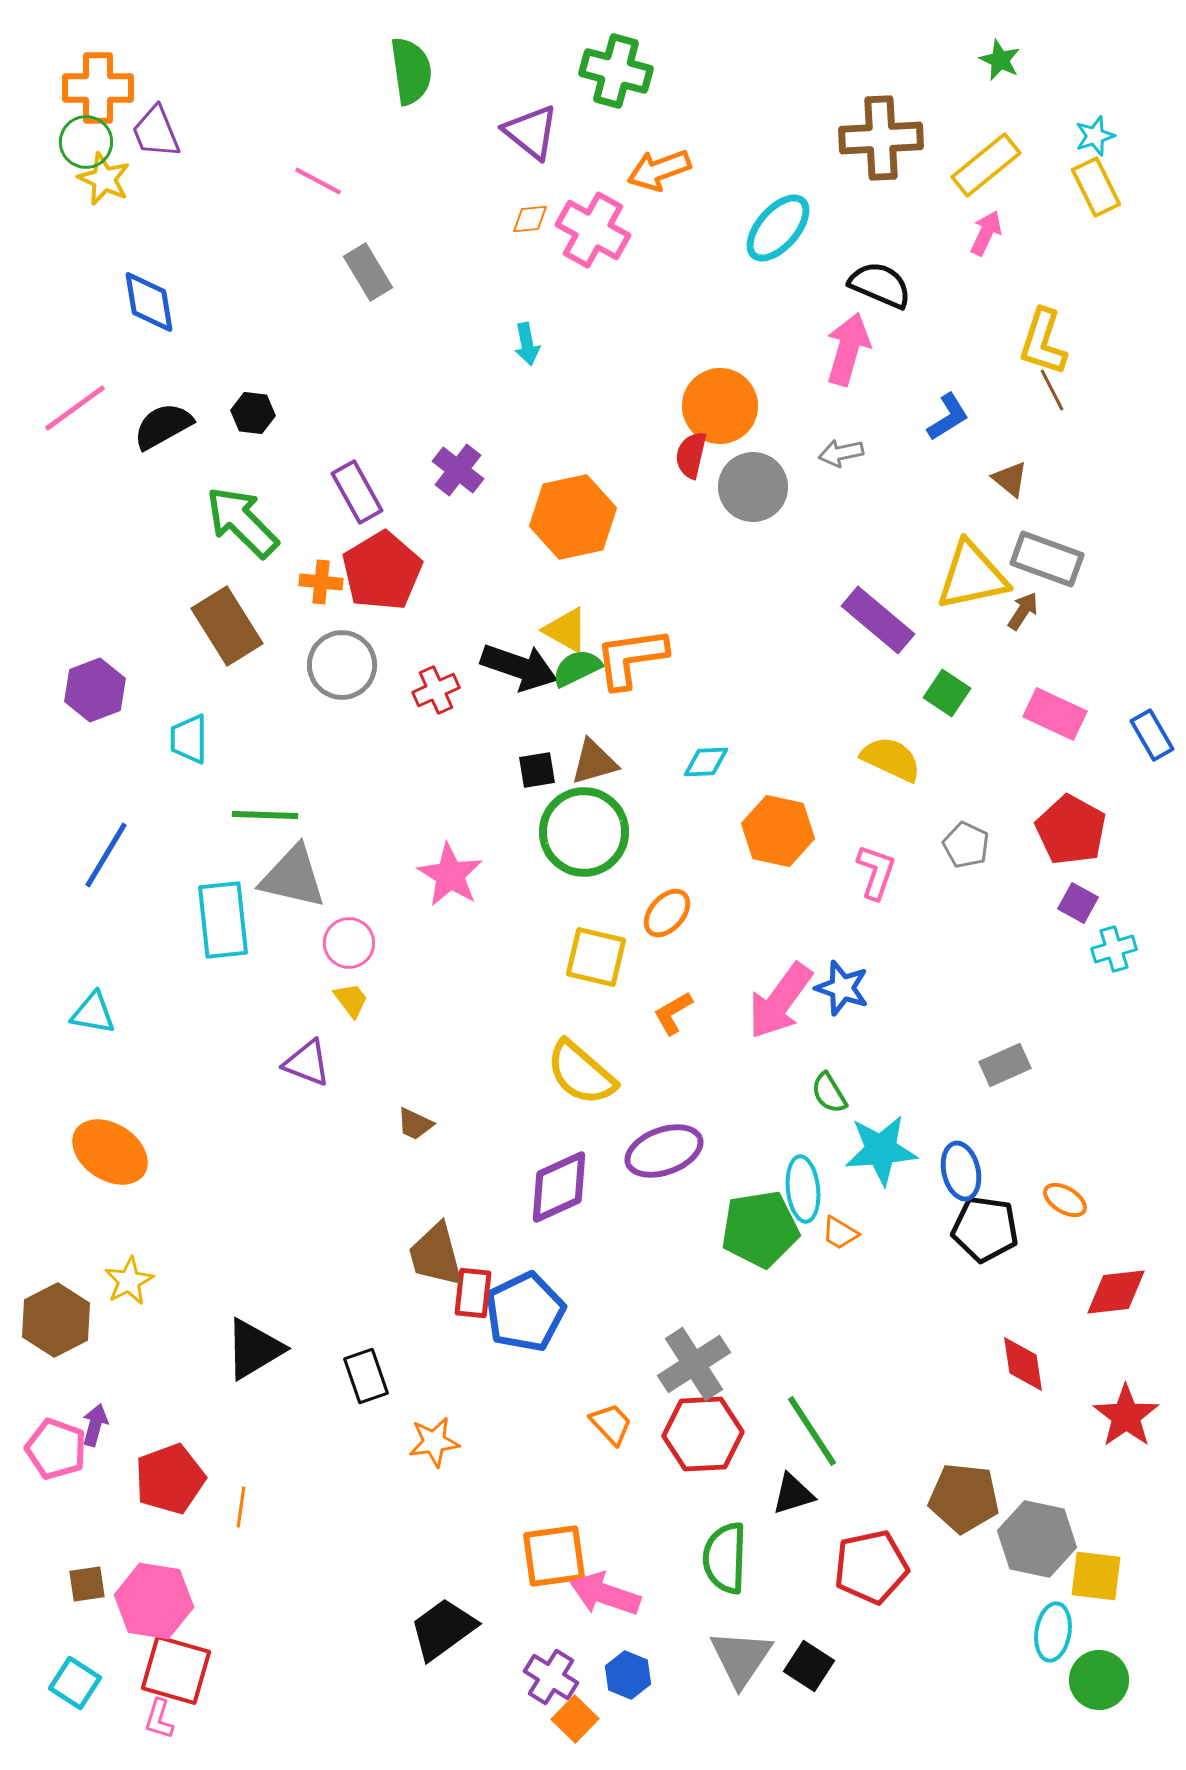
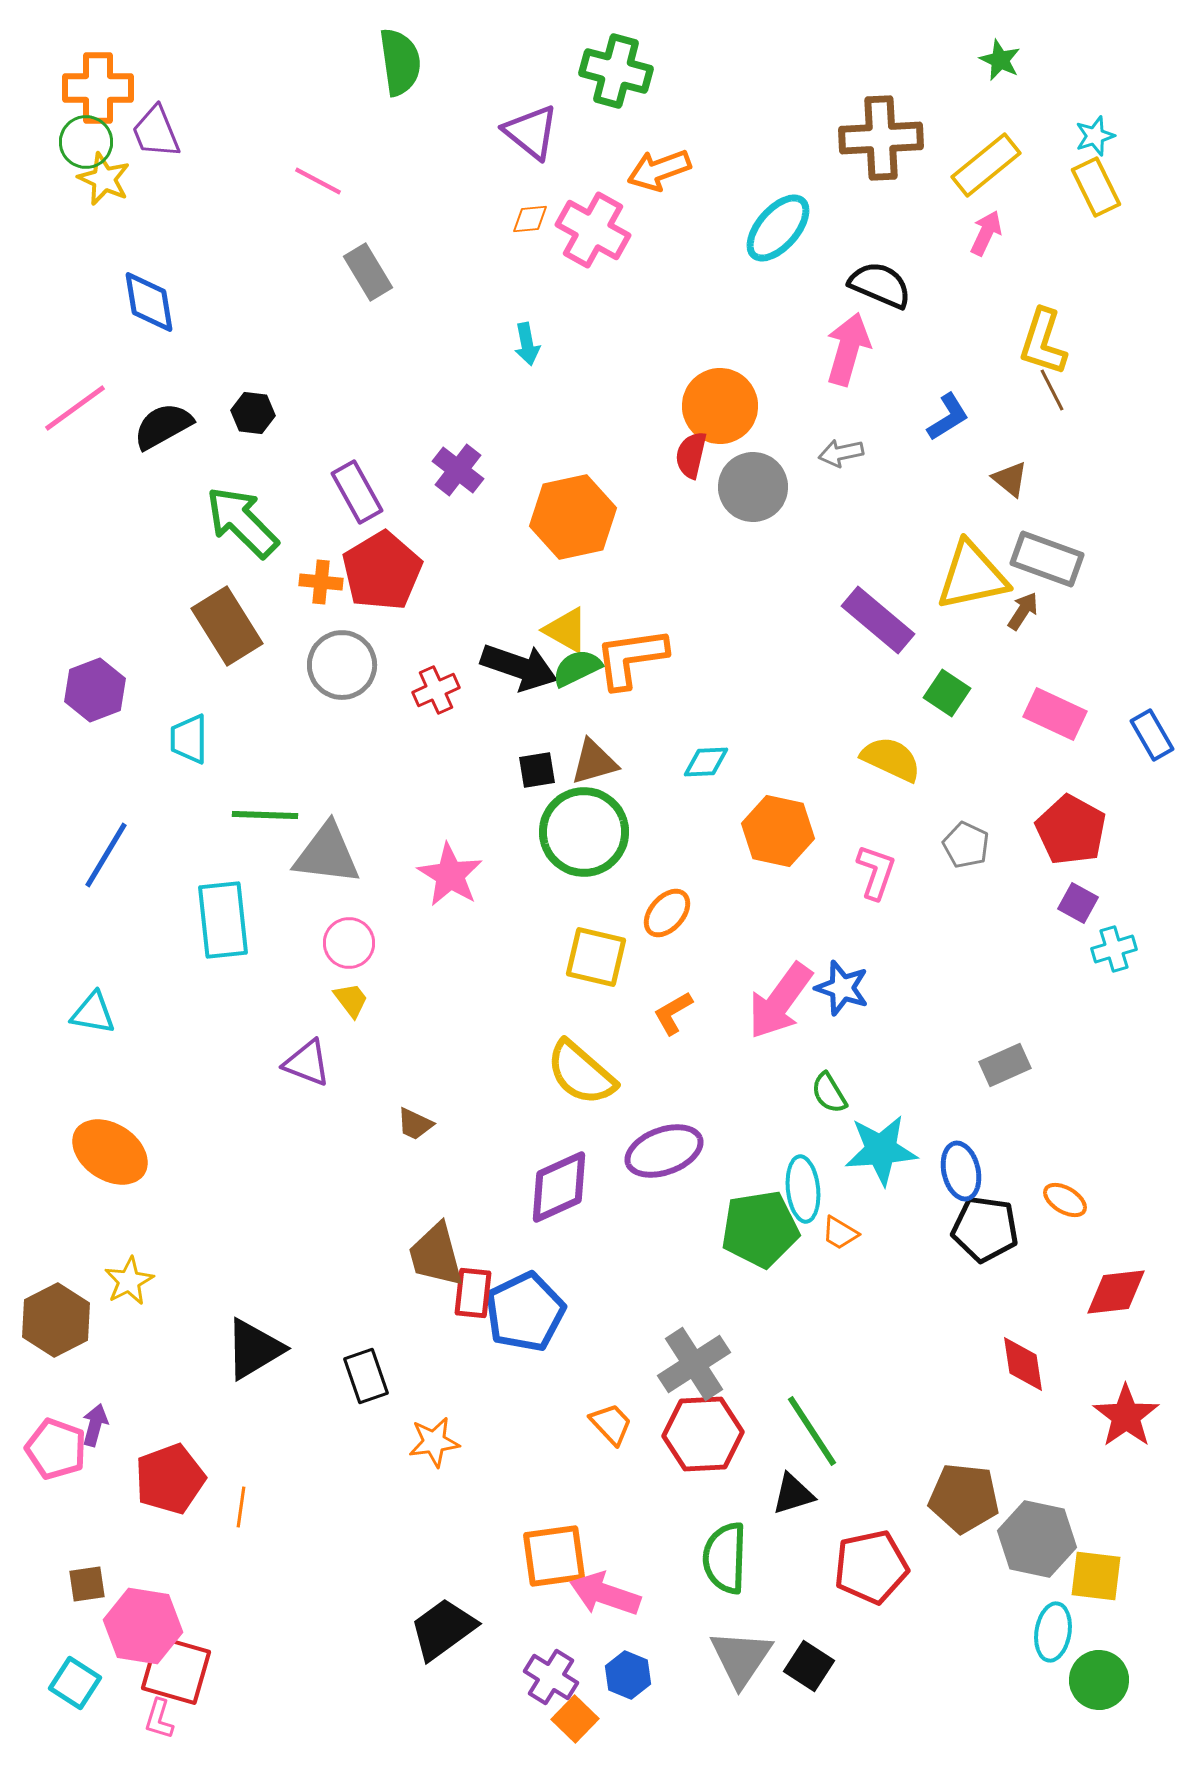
green semicircle at (411, 71): moved 11 px left, 9 px up
gray triangle at (293, 877): moved 34 px right, 23 px up; rotated 6 degrees counterclockwise
pink hexagon at (154, 1601): moved 11 px left, 25 px down
